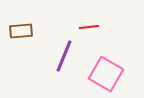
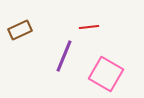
brown rectangle: moved 1 px left, 1 px up; rotated 20 degrees counterclockwise
